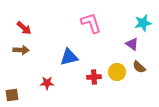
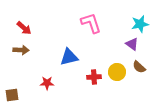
cyan star: moved 3 px left, 1 px down
